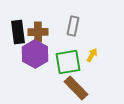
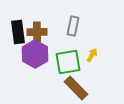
brown cross: moved 1 px left
